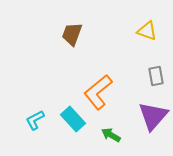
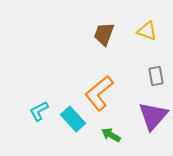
brown trapezoid: moved 32 px right
orange L-shape: moved 1 px right, 1 px down
cyan L-shape: moved 4 px right, 9 px up
